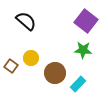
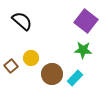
black semicircle: moved 4 px left
brown square: rotated 16 degrees clockwise
brown circle: moved 3 px left, 1 px down
cyan rectangle: moved 3 px left, 6 px up
